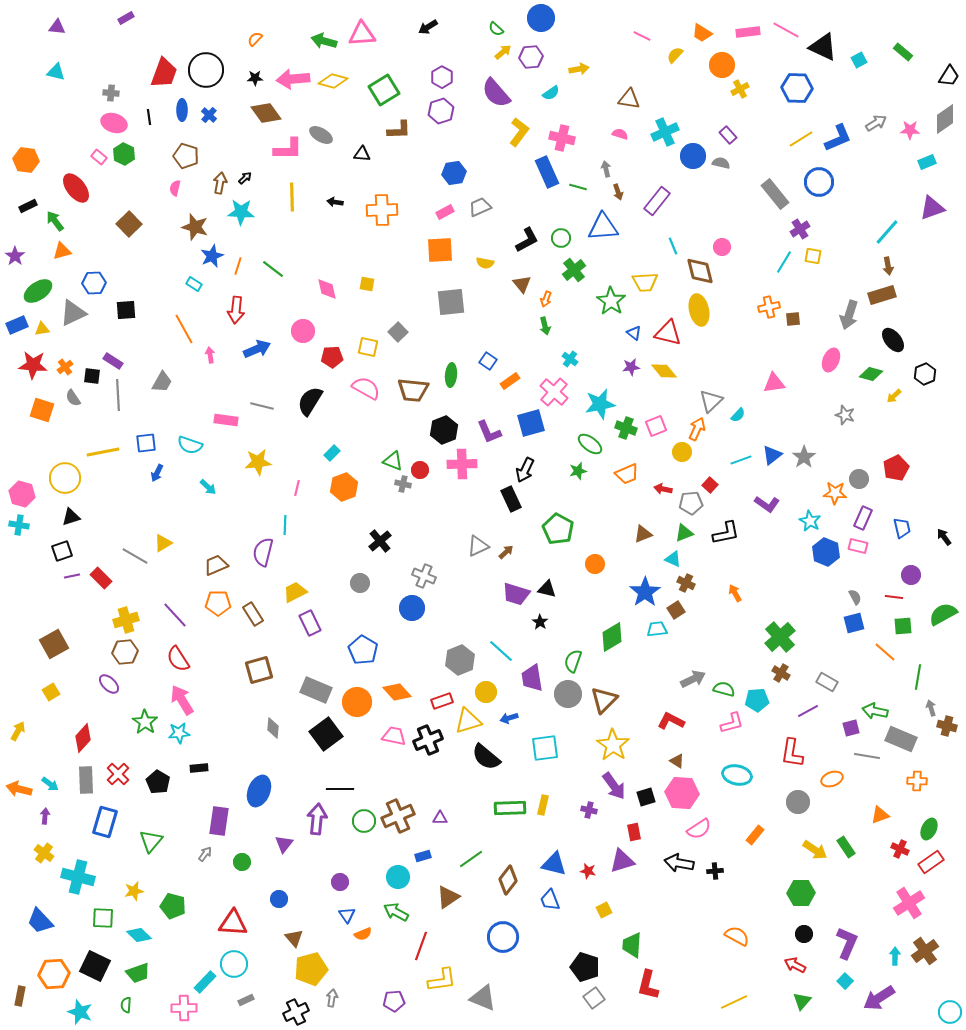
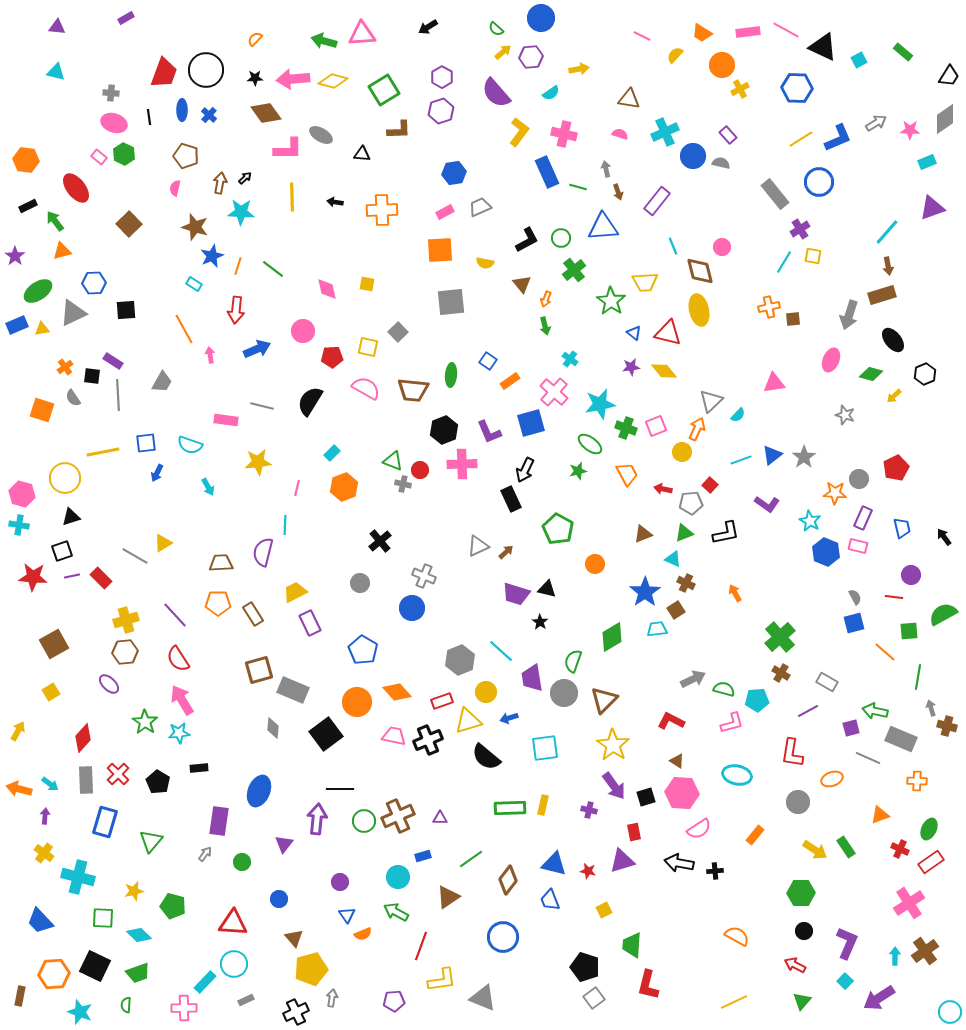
pink cross at (562, 138): moved 2 px right, 4 px up
red star at (33, 365): moved 212 px down
orange trapezoid at (627, 474): rotated 95 degrees counterclockwise
cyan arrow at (208, 487): rotated 18 degrees clockwise
brown trapezoid at (216, 565): moved 5 px right, 2 px up; rotated 20 degrees clockwise
green square at (903, 626): moved 6 px right, 5 px down
gray rectangle at (316, 690): moved 23 px left
gray circle at (568, 694): moved 4 px left, 1 px up
gray line at (867, 756): moved 1 px right, 2 px down; rotated 15 degrees clockwise
black circle at (804, 934): moved 3 px up
